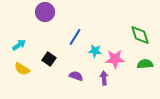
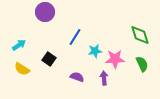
cyan star: rotated 16 degrees counterclockwise
green semicircle: moved 3 px left; rotated 70 degrees clockwise
purple semicircle: moved 1 px right, 1 px down
